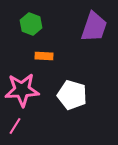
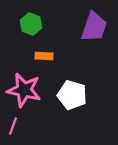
pink star: moved 2 px right; rotated 16 degrees clockwise
pink line: moved 2 px left; rotated 12 degrees counterclockwise
